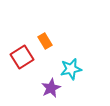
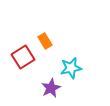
red square: moved 1 px right
cyan star: moved 1 px up
